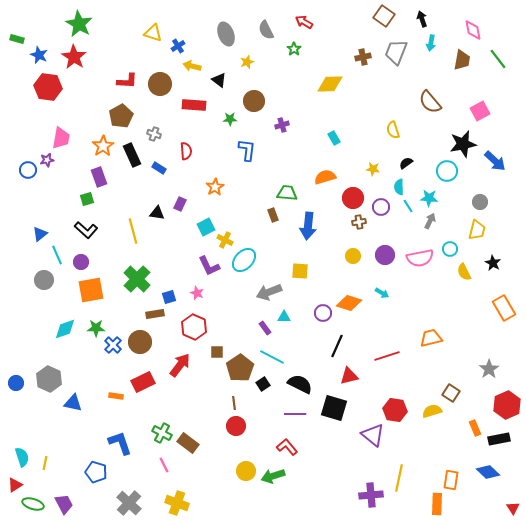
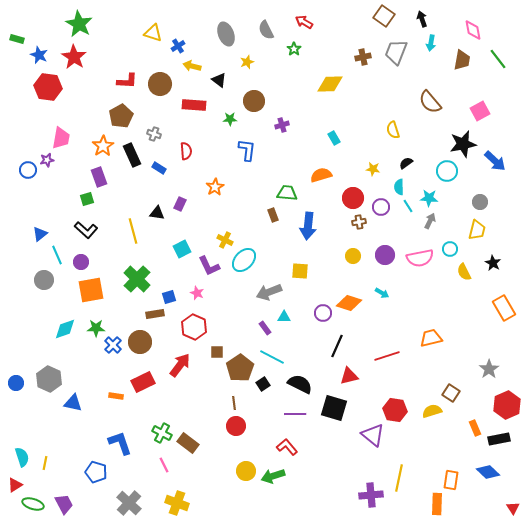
orange semicircle at (325, 177): moved 4 px left, 2 px up
cyan square at (206, 227): moved 24 px left, 22 px down
